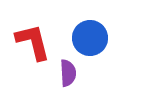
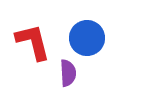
blue circle: moved 3 px left
